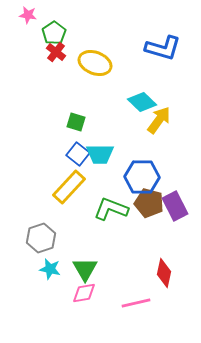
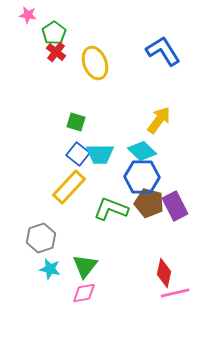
blue L-shape: moved 3 px down; rotated 138 degrees counterclockwise
yellow ellipse: rotated 48 degrees clockwise
cyan diamond: moved 49 px down
green triangle: moved 3 px up; rotated 8 degrees clockwise
pink line: moved 39 px right, 10 px up
